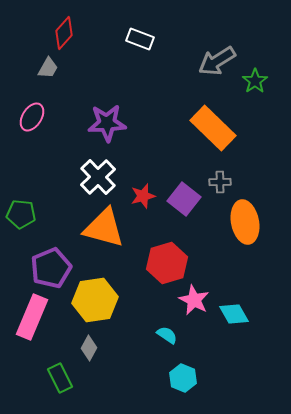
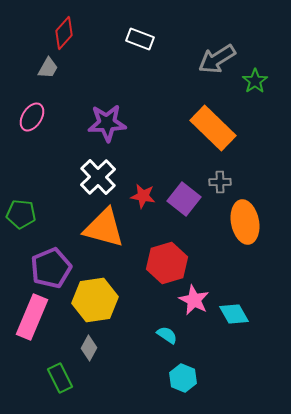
gray arrow: moved 2 px up
red star: rotated 25 degrees clockwise
